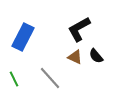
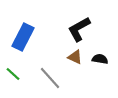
black semicircle: moved 4 px right, 3 px down; rotated 140 degrees clockwise
green line: moved 1 px left, 5 px up; rotated 21 degrees counterclockwise
